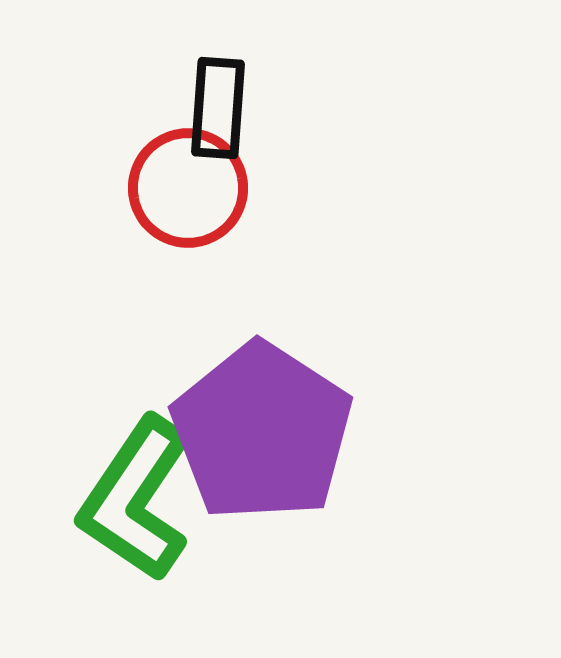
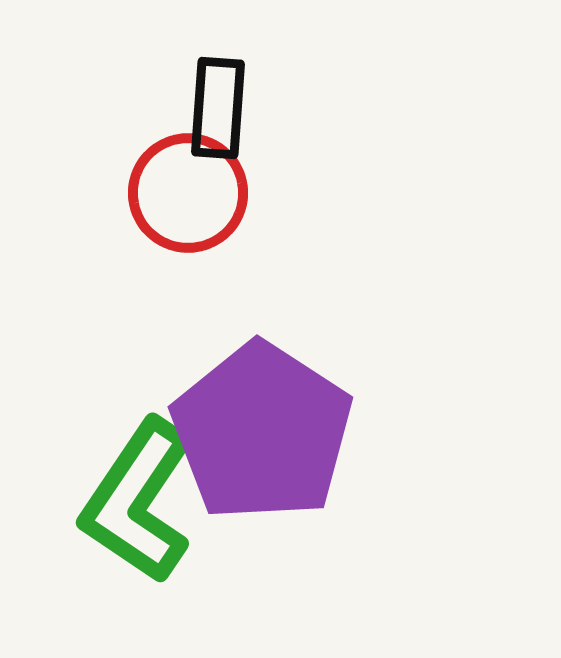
red circle: moved 5 px down
green L-shape: moved 2 px right, 2 px down
